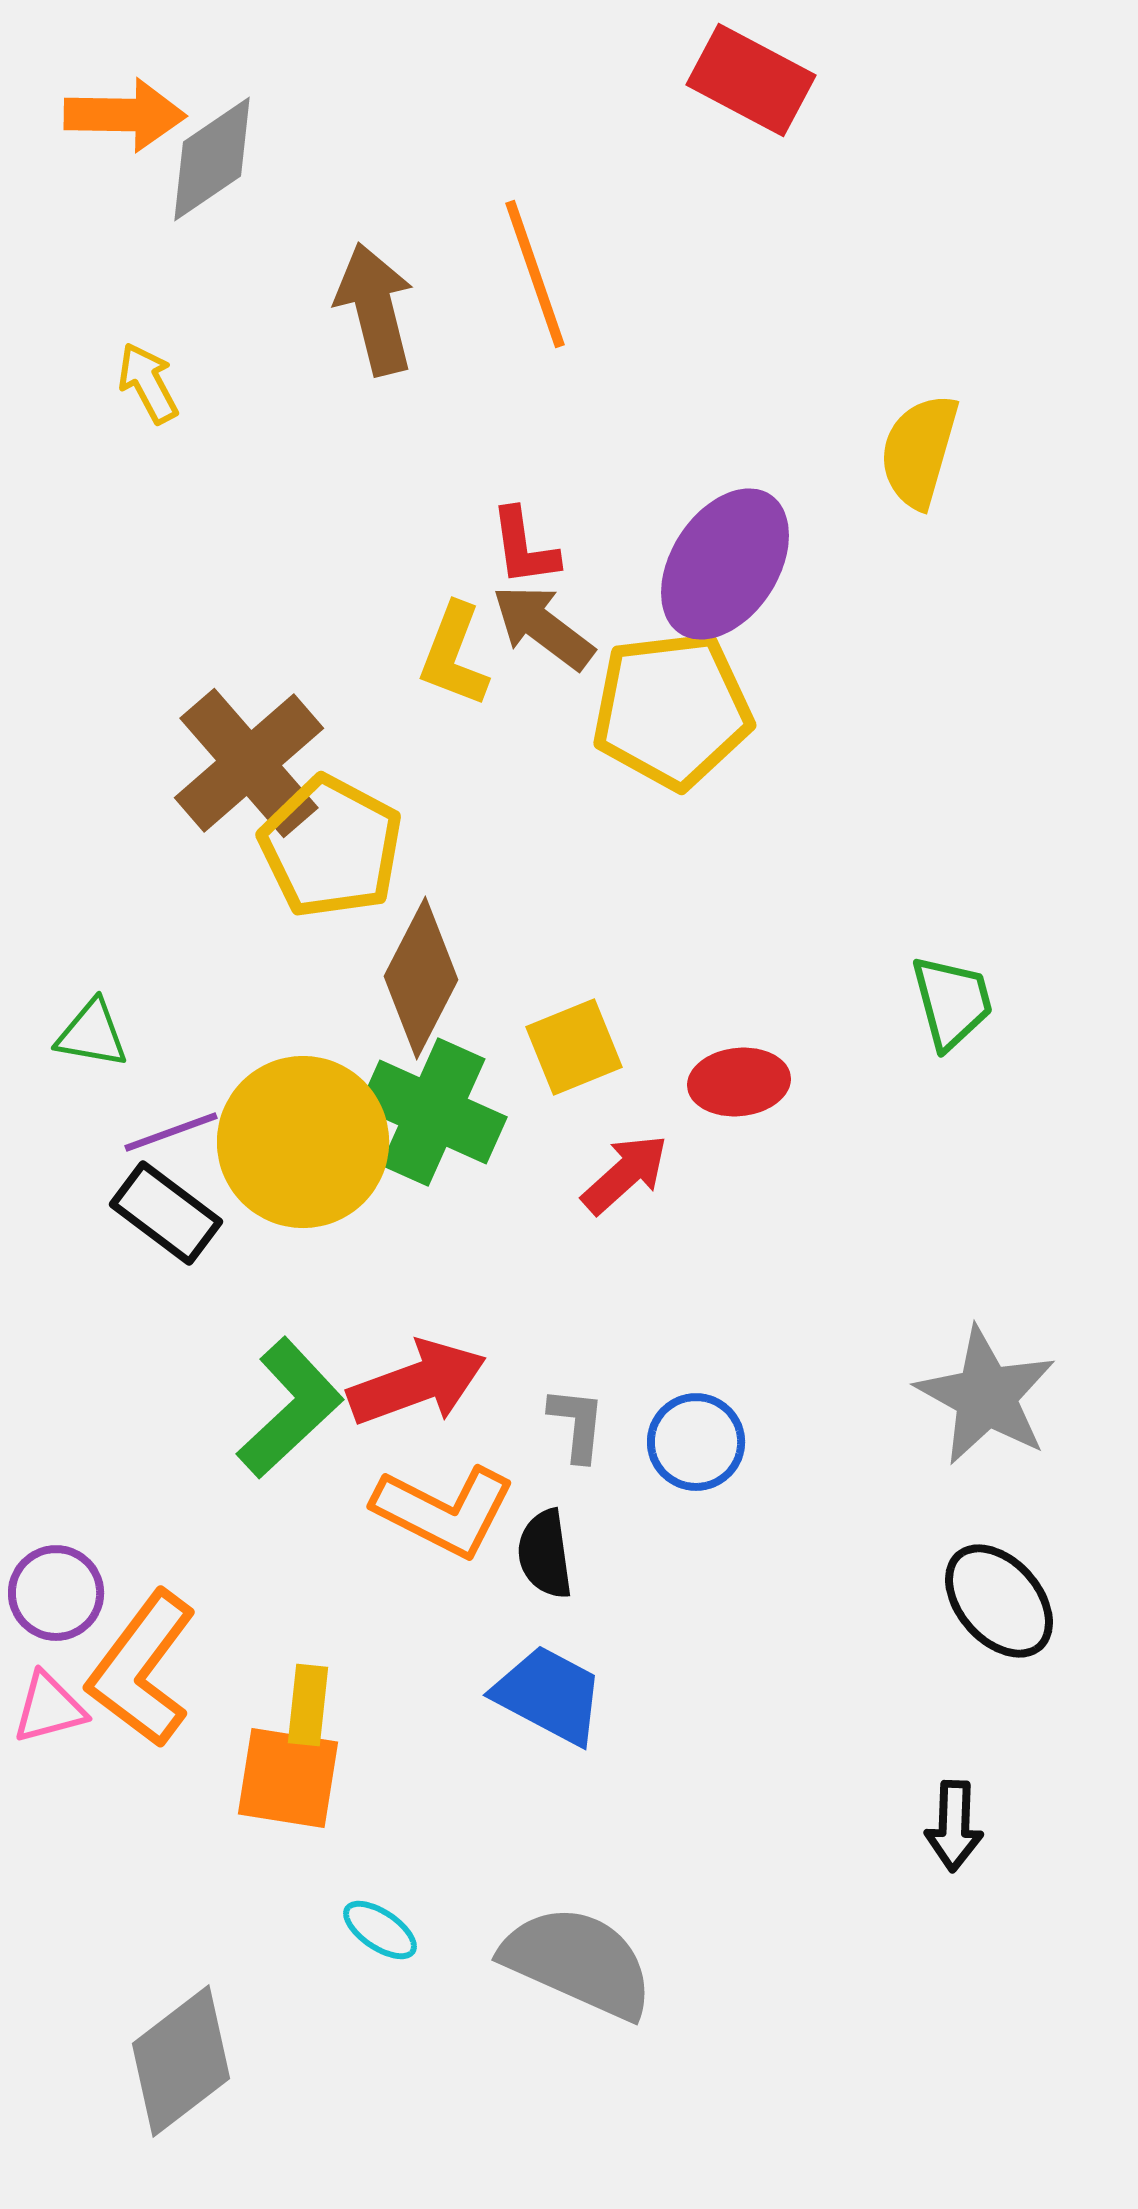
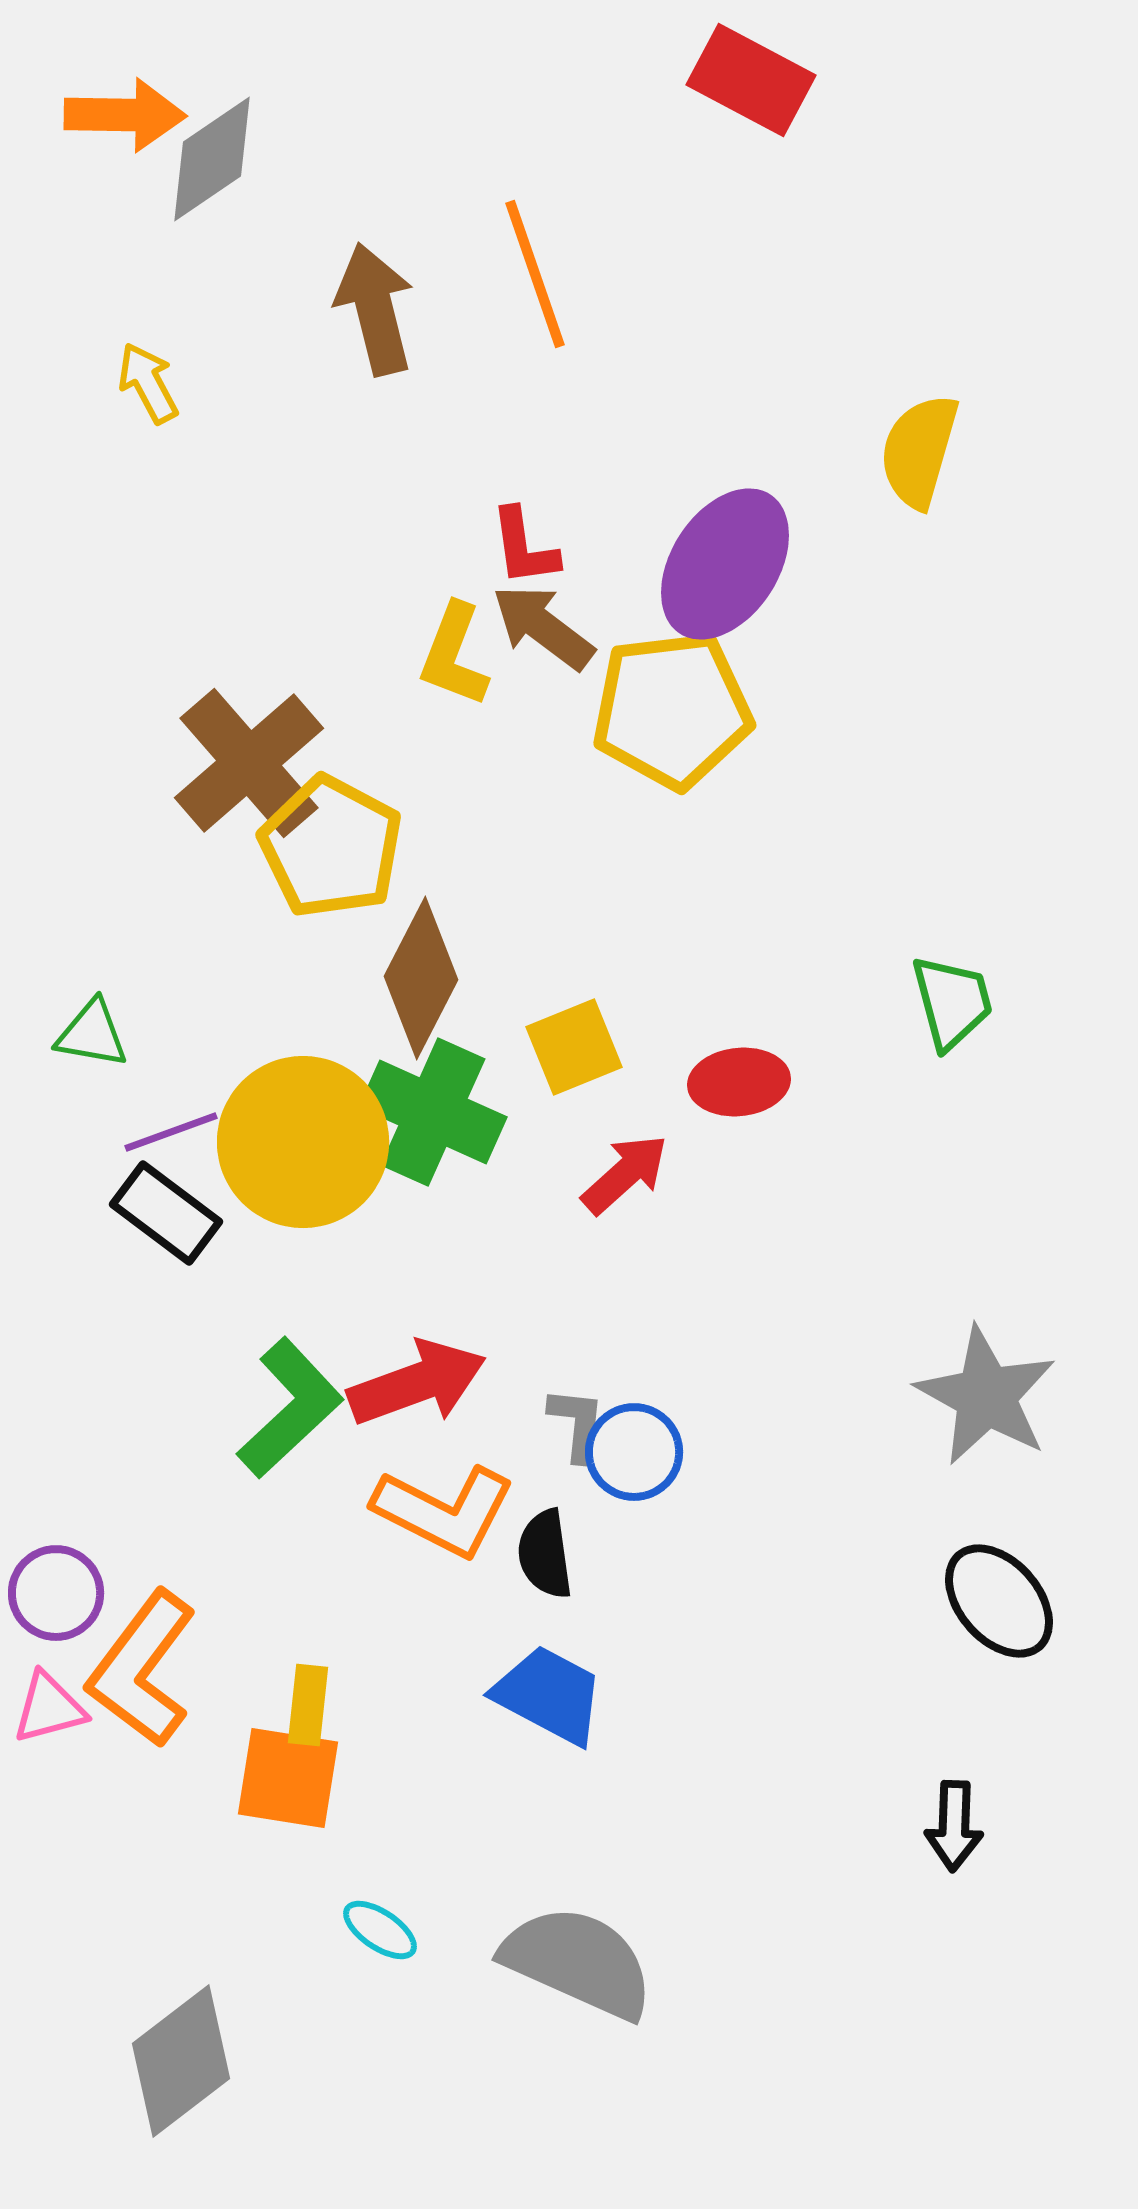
blue circle at (696, 1442): moved 62 px left, 10 px down
